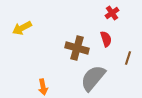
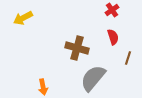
red cross: moved 3 px up
yellow arrow: moved 1 px right, 10 px up
red semicircle: moved 7 px right, 2 px up
